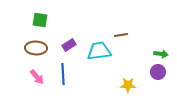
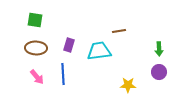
green square: moved 5 px left
brown line: moved 2 px left, 4 px up
purple rectangle: rotated 40 degrees counterclockwise
green arrow: moved 2 px left, 5 px up; rotated 80 degrees clockwise
purple circle: moved 1 px right
